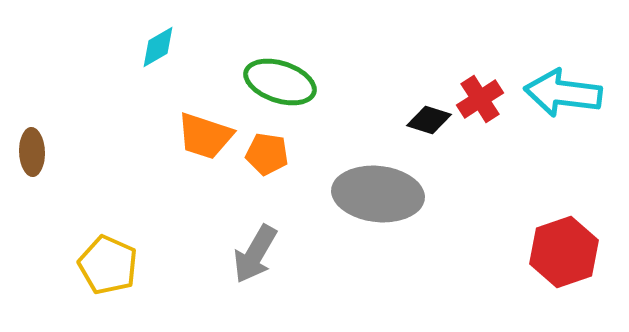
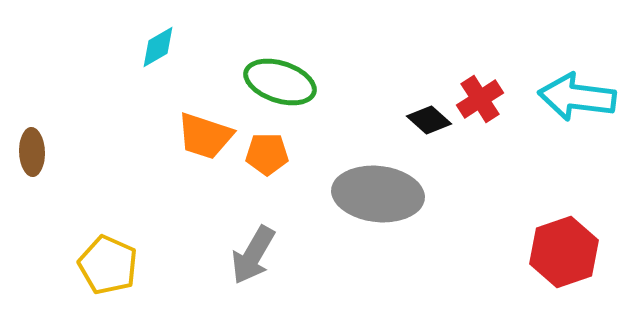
cyan arrow: moved 14 px right, 4 px down
black diamond: rotated 24 degrees clockwise
orange pentagon: rotated 9 degrees counterclockwise
gray arrow: moved 2 px left, 1 px down
